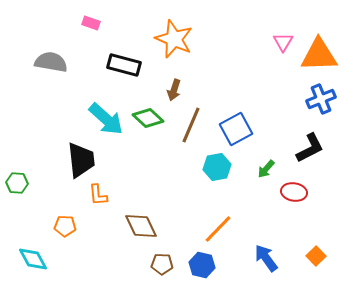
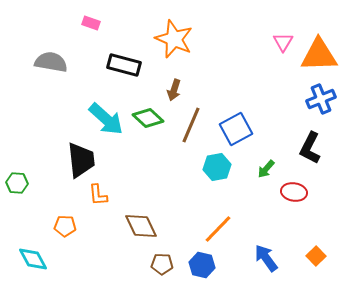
black L-shape: rotated 144 degrees clockwise
